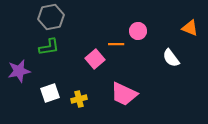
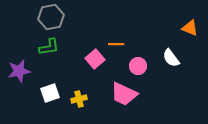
pink circle: moved 35 px down
